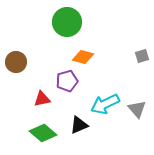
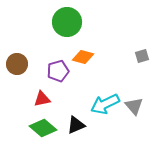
brown circle: moved 1 px right, 2 px down
purple pentagon: moved 9 px left, 10 px up
gray triangle: moved 3 px left, 3 px up
black triangle: moved 3 px left
green diamond: moved 5 px up
